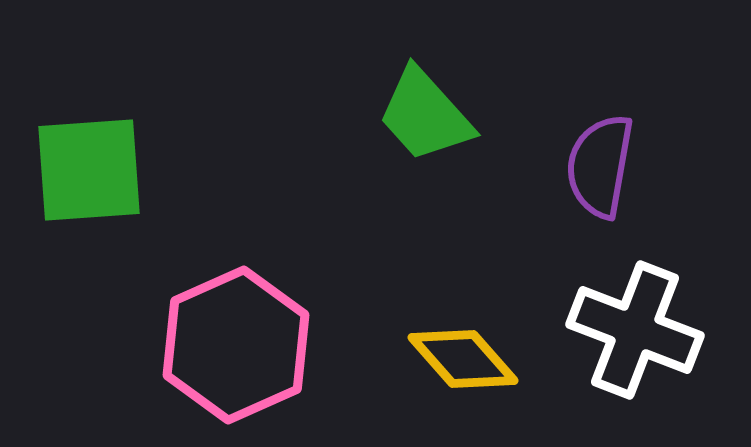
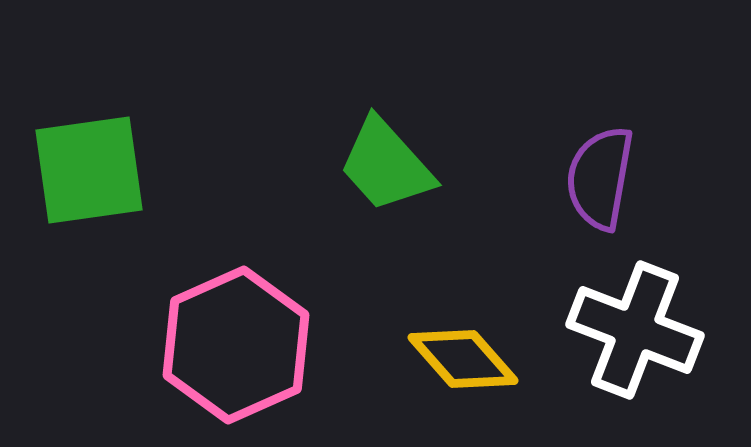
green trapezoid: moved 39 px left, 50 px down
purple semicircle: moved 12 px down
green square: rotated 4 degrees counterclockwise
